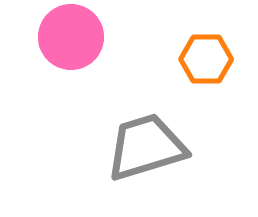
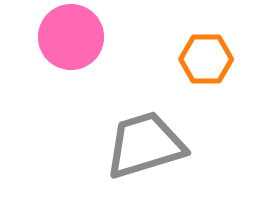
gray trapezoid: moved 1 px left, 2 px up
